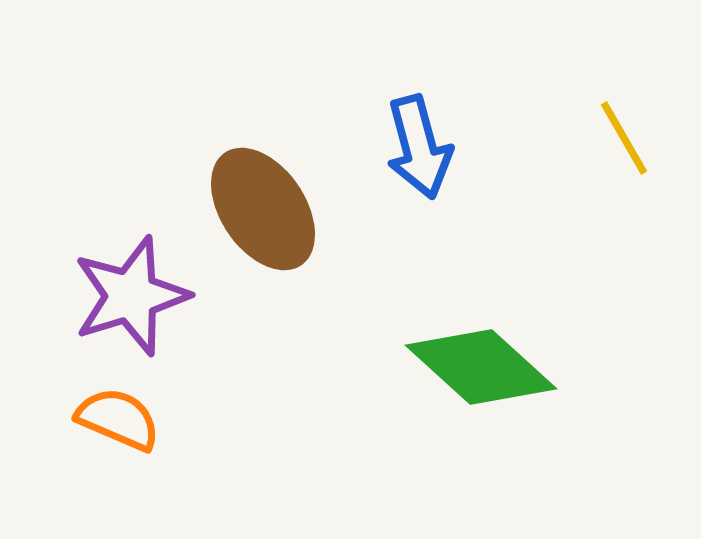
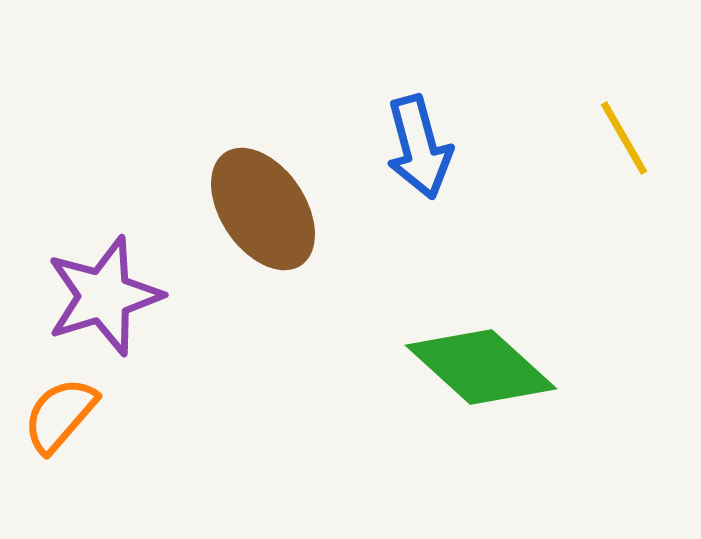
purple star: moved 27 px left
orange semicircle: moved 58 px left, 4 px up; rotated 72 degrees counterclockwise
